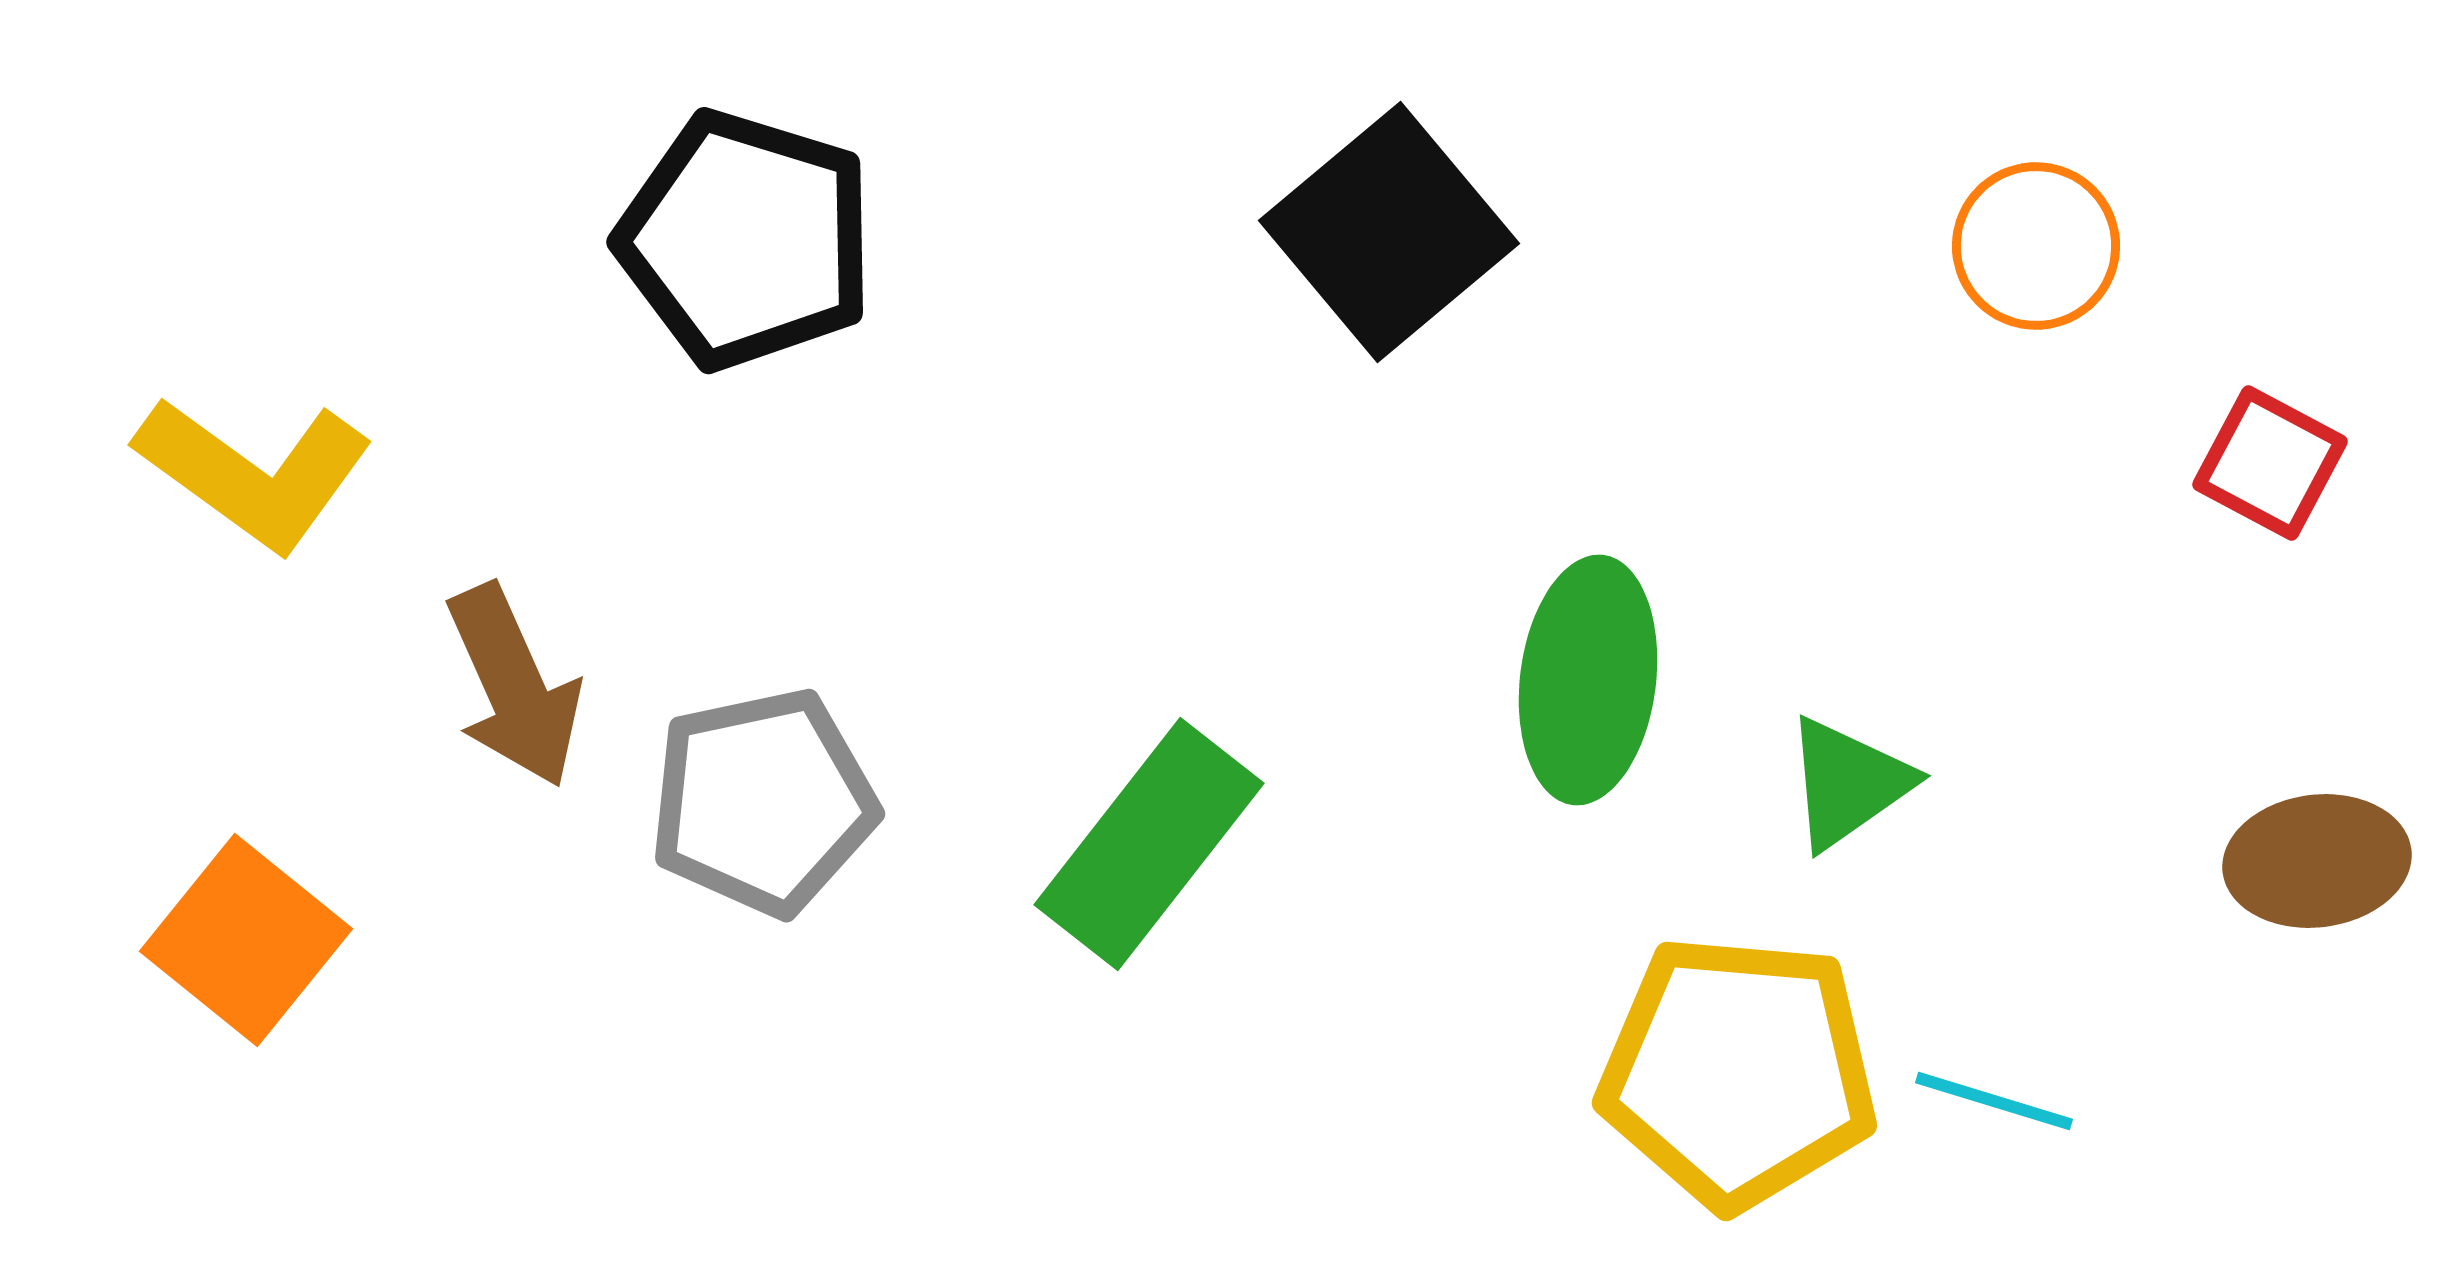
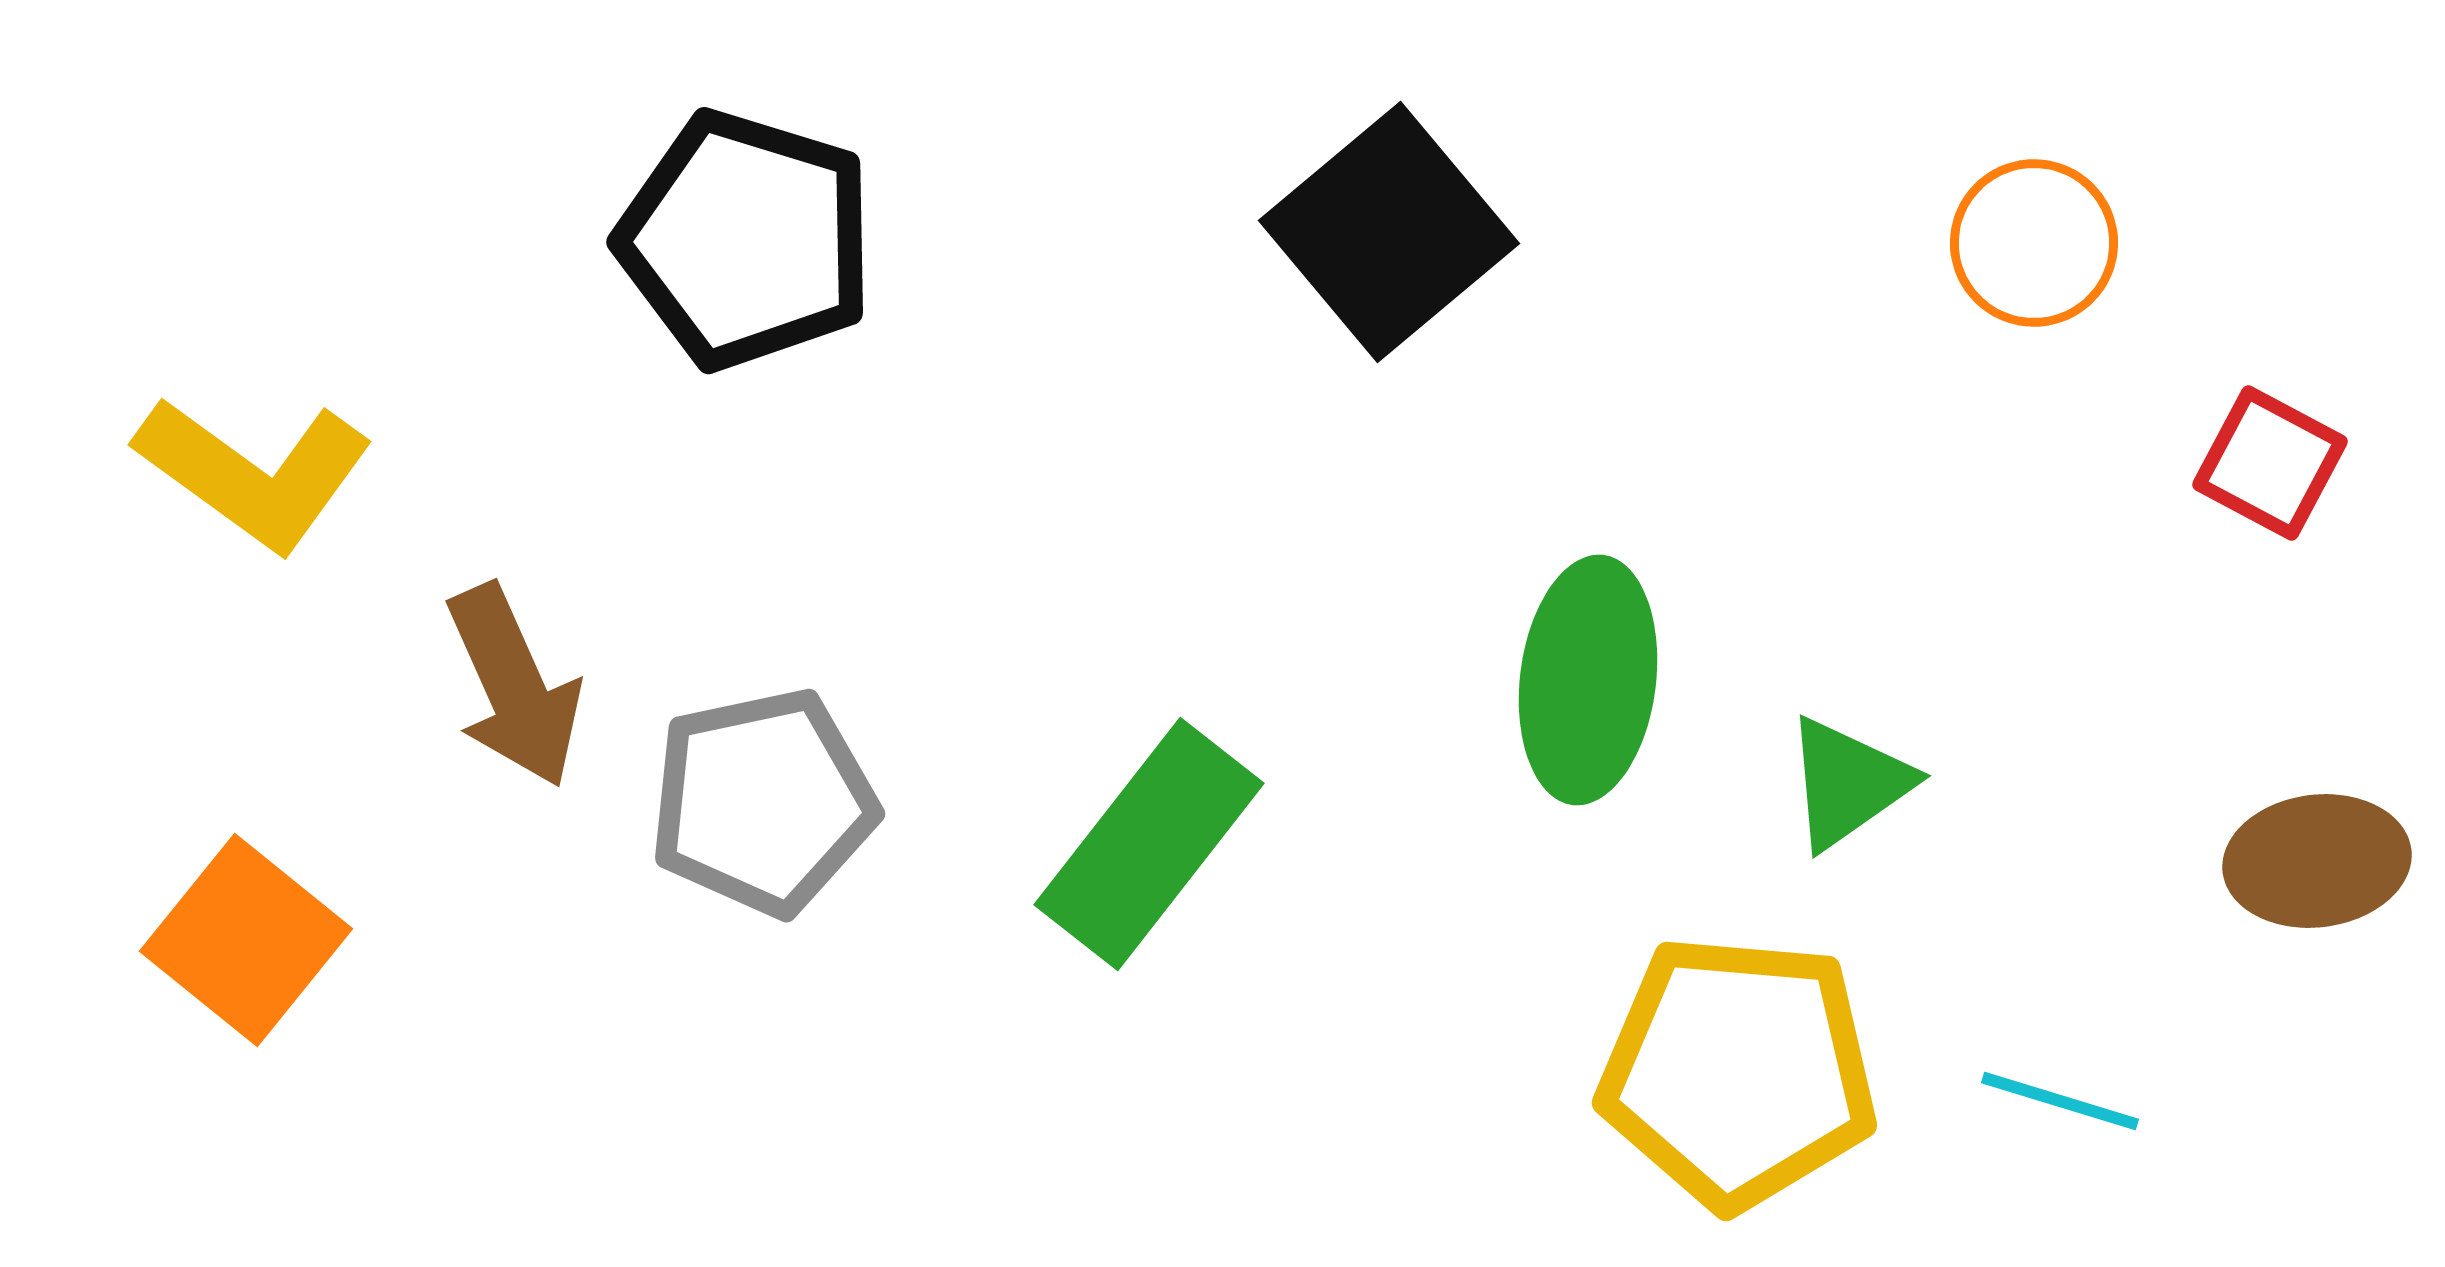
orange circle: moved 2 px left, 3 px up
cyan line: moved 66 px right
